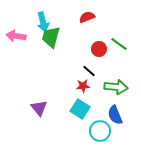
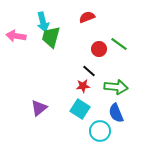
purple triangle: rotated 30 degrees clockwise
blue semicircle: moved 1 px right, 2 px up
